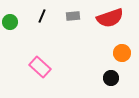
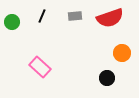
gray rectangle: moved 2 px right
green circle: moved 2 px right
black circle: moved 4 px left
